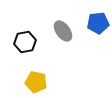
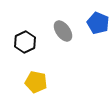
blue pentagon: rotated 30 degrees clockwise
black hexagon: rotated 15 degrees counterclockwise
